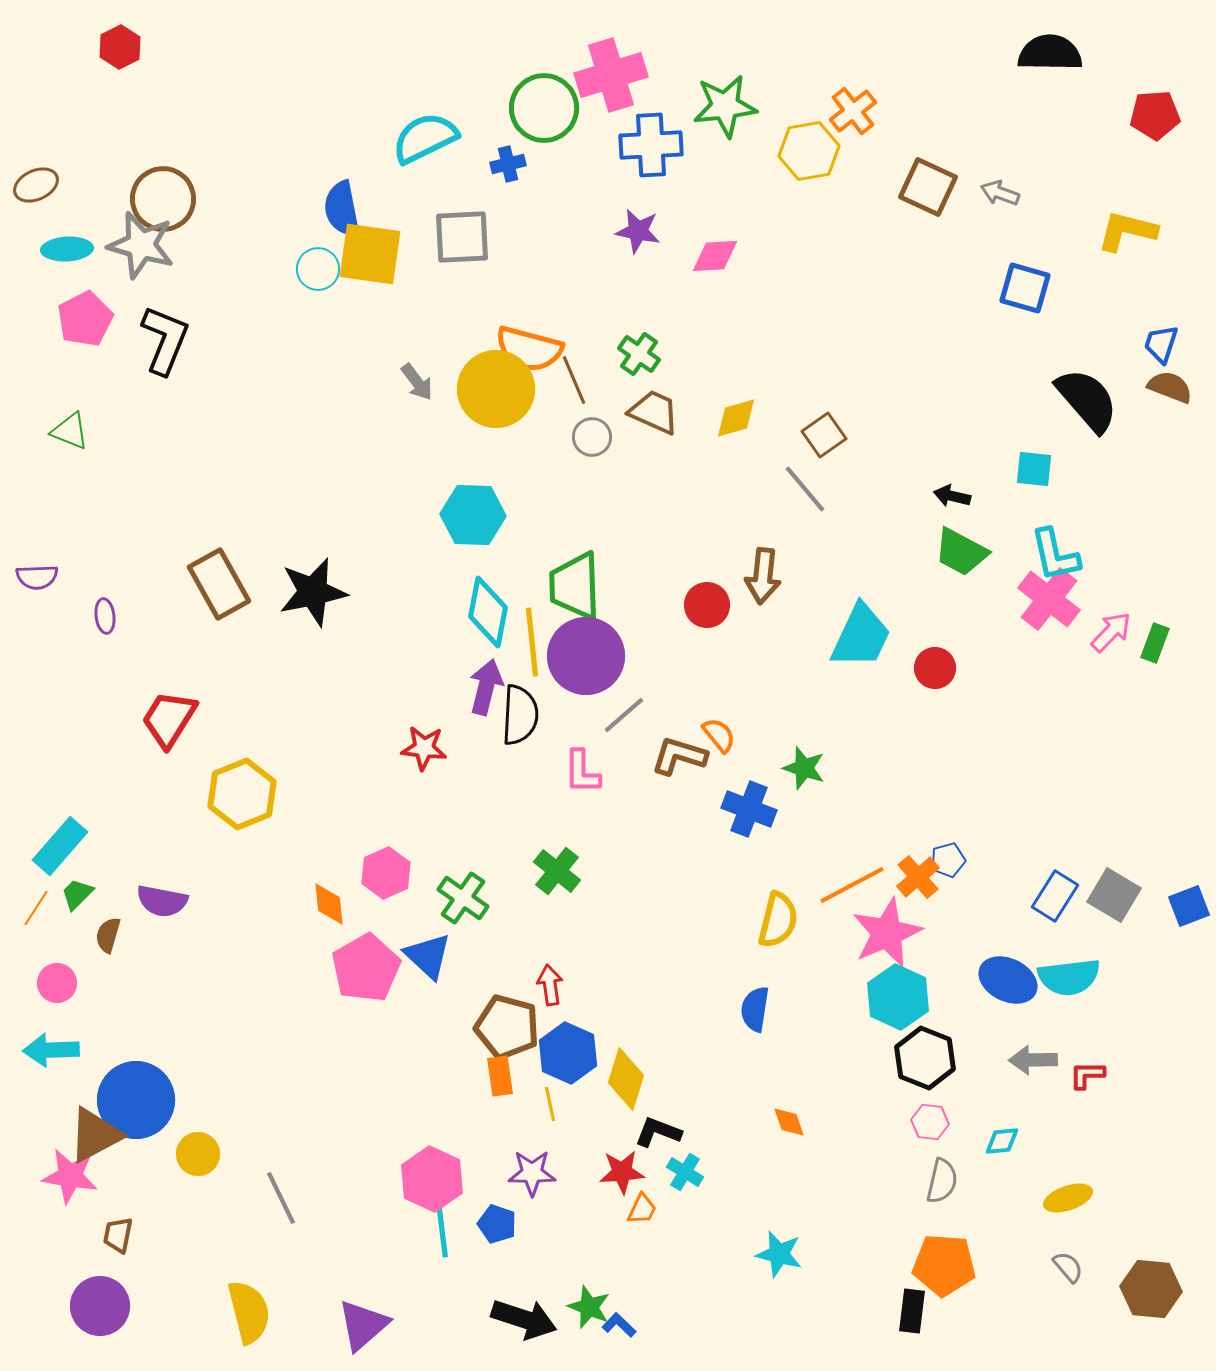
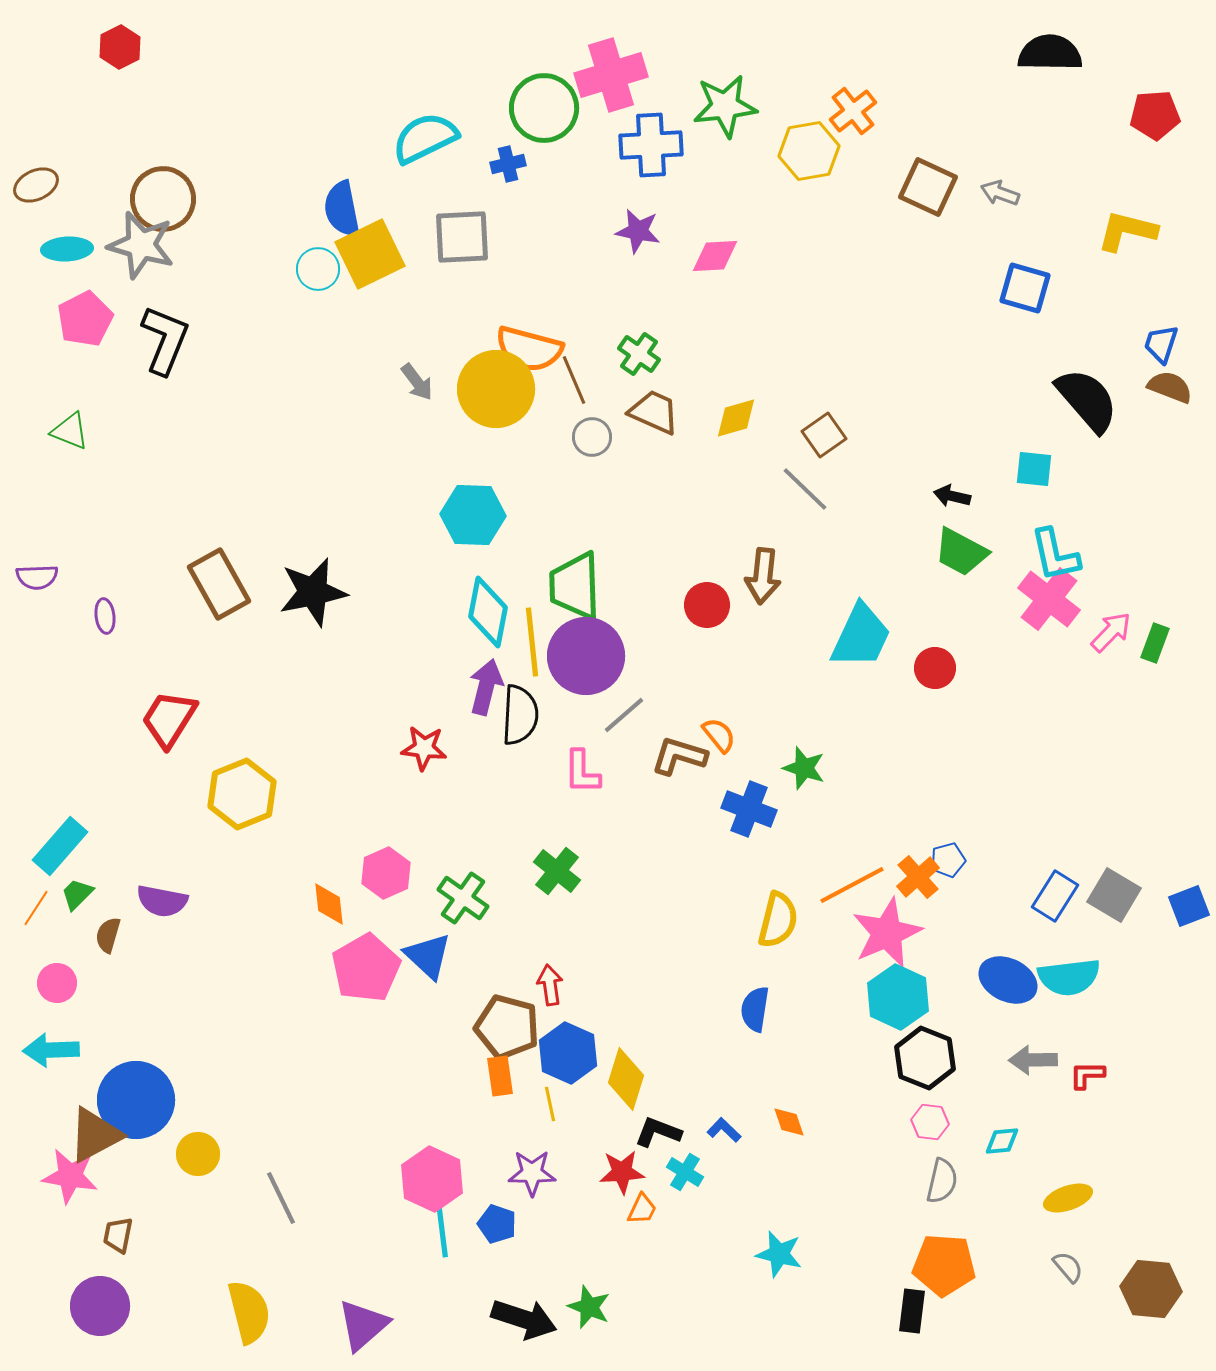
yellow square at (370, 254): rotated 34 degrees counterclockwise
gray line at (805, 489): rotated 6 degrees counterclockwise
blue L-shape at (619, 1325): moved 105 px right, 195 px up
